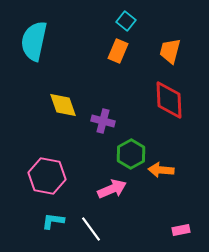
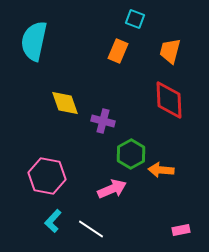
cyan square: moved 9 px right, 2 px up; rotated 18 degrees counterclockwise
yellow diamond: moved 2 px right, 2 px up
cyan L-shape: rotated 55 degrees counterclockwise
white line: rotated 20 degrees counterclockwise
